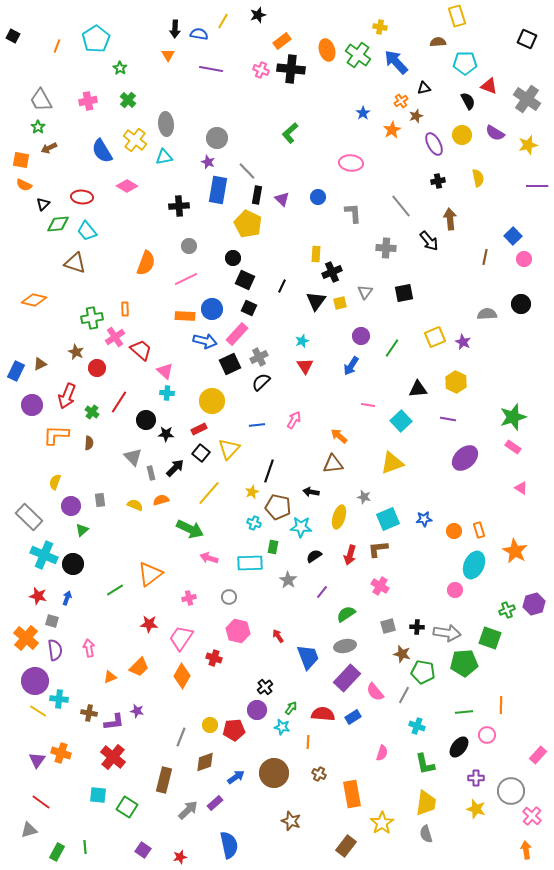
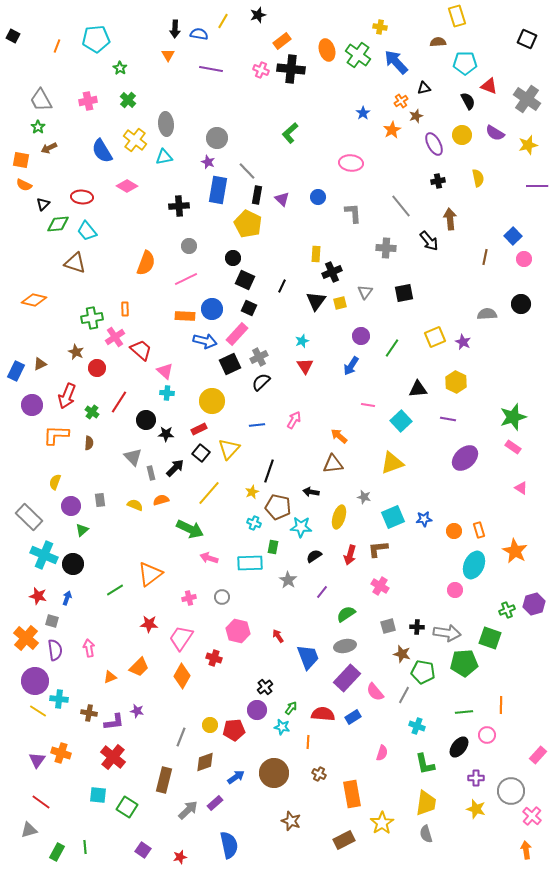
cyan pentagon at (96, 39): rotated 28 degrees clockwise
cyan square at (388, 519): moved 5 px right, 2 px up
gray circle at (229, 597): moved 7 px left
brown rectangle at (346, 846): moved 2 px left, 6 px up; rotated 25 degrees clockwise
